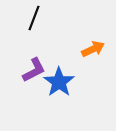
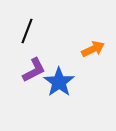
black line: moved 7 px left, 13 px down
